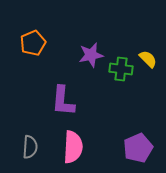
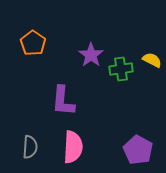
orange pentagon: rotated 15 degrees counterclockwise
purple star: rotated 25 degrees counterclockwise
yellow semicircle: moved 4 px right, 1 px down; rotated 18 degrees counterclockwise
green cross: rotated 15 degrees counterclockwise
purple pentagon: moved 2 px down; rotated 20 degrees counterclockwise
